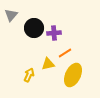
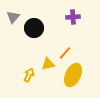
gray triangle: moved 2 px right, 2 px down
purple cross: moved 19 px right, 16 px up
orange line: rotated 16 degrees counterclockwise
